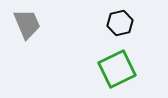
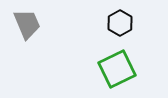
black hexagon: rotated 15 degrees counterclockwise
